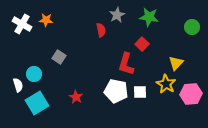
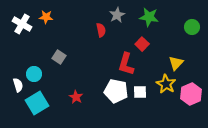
orange star: moved 3 px up
pink hexagon: rotated 20 degrees counterclockwise
